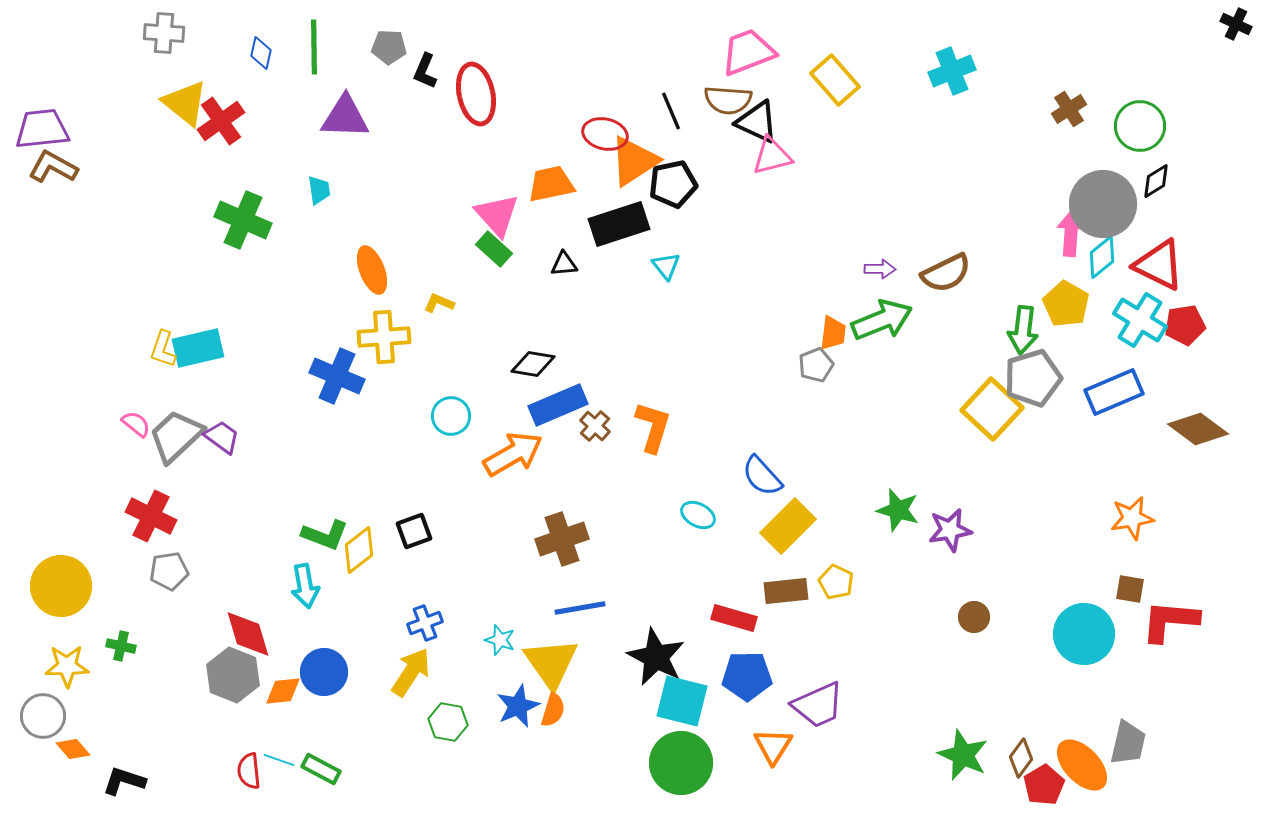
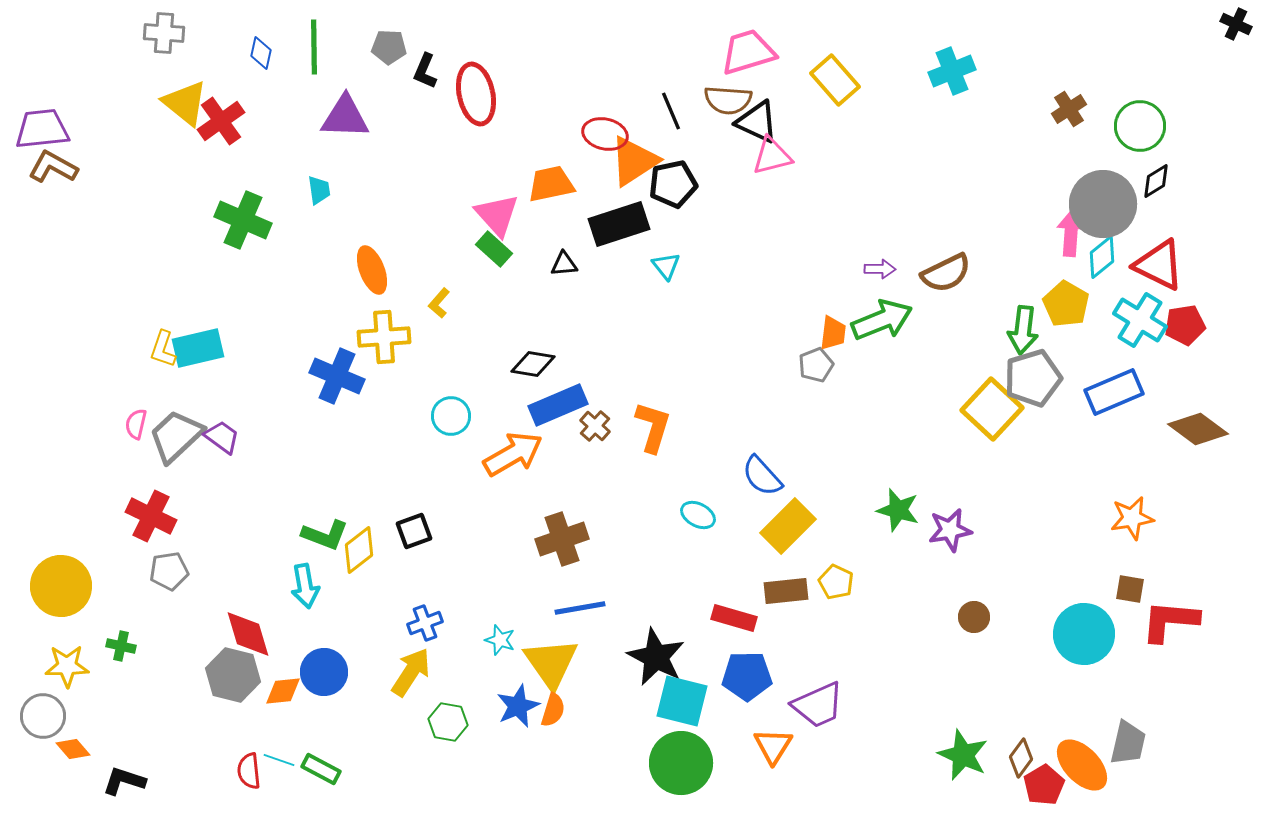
pink trapezoid at (748, 52): rotated 4 degrees clockwise
yellow L-shape at (439, 303): rotated 72 degrees counterclockwise
pink semicircle at (136, 424): rotated 116 degrees counterclockwise
gray hexagon at (233, 675): rotated 8 degrees counterclockwise
